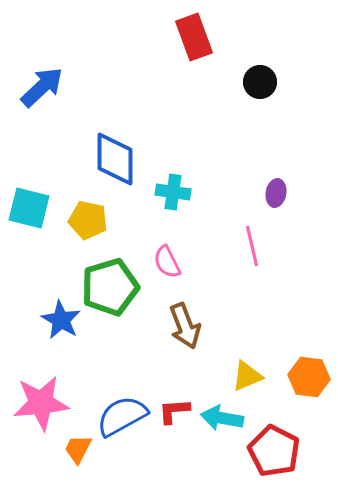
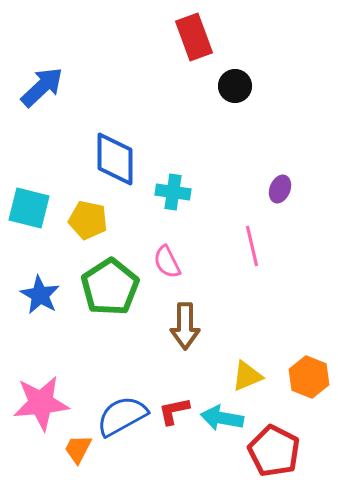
black circle: moved 25 px left, 4 px down
purple ellipse: moved 4 px right, 4 px up; rotated 12 degrees clockwise
green pentagon: rotated 16 degrees counterclockwise
blue star: moved 21 px left, 25 px up
brown arrow: rotated 21 degrees clockwise
orange hexagon: rotated 15 degrees clockwise
red L-shape: rotated 8 degrees counterclockwise
